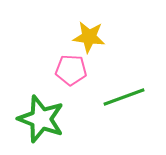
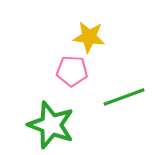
pink pentagon: moved 1 px right, 1 px down
green star: moved 10 px right, 6 px down
